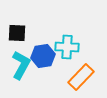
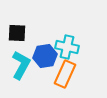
cyan cross: rotated 10 degrees clockwise
blue hexagon: moved 2 px right
orange rectangle: moved 16 px left, 3 px up; rotated 20 degrees counterclockwise
